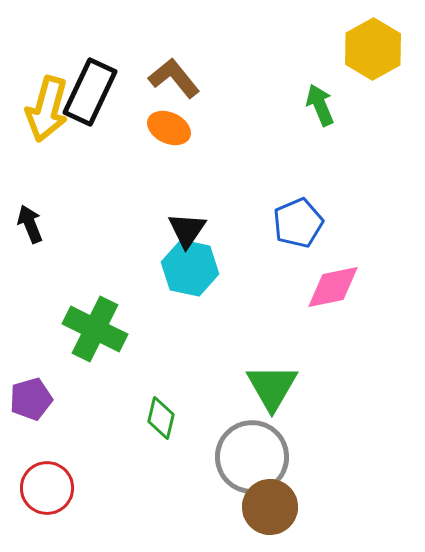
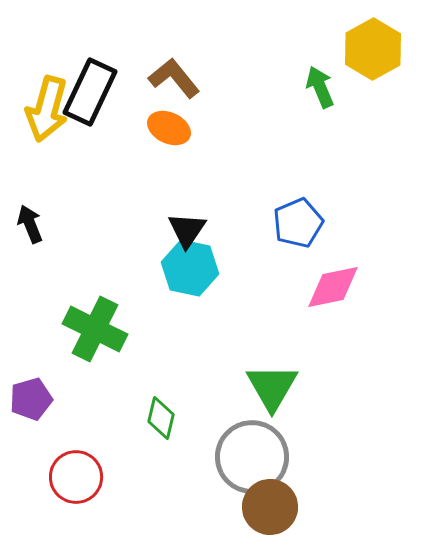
green arrow: moved 18 px up
red circle: moved 29 px right, 11 px up
